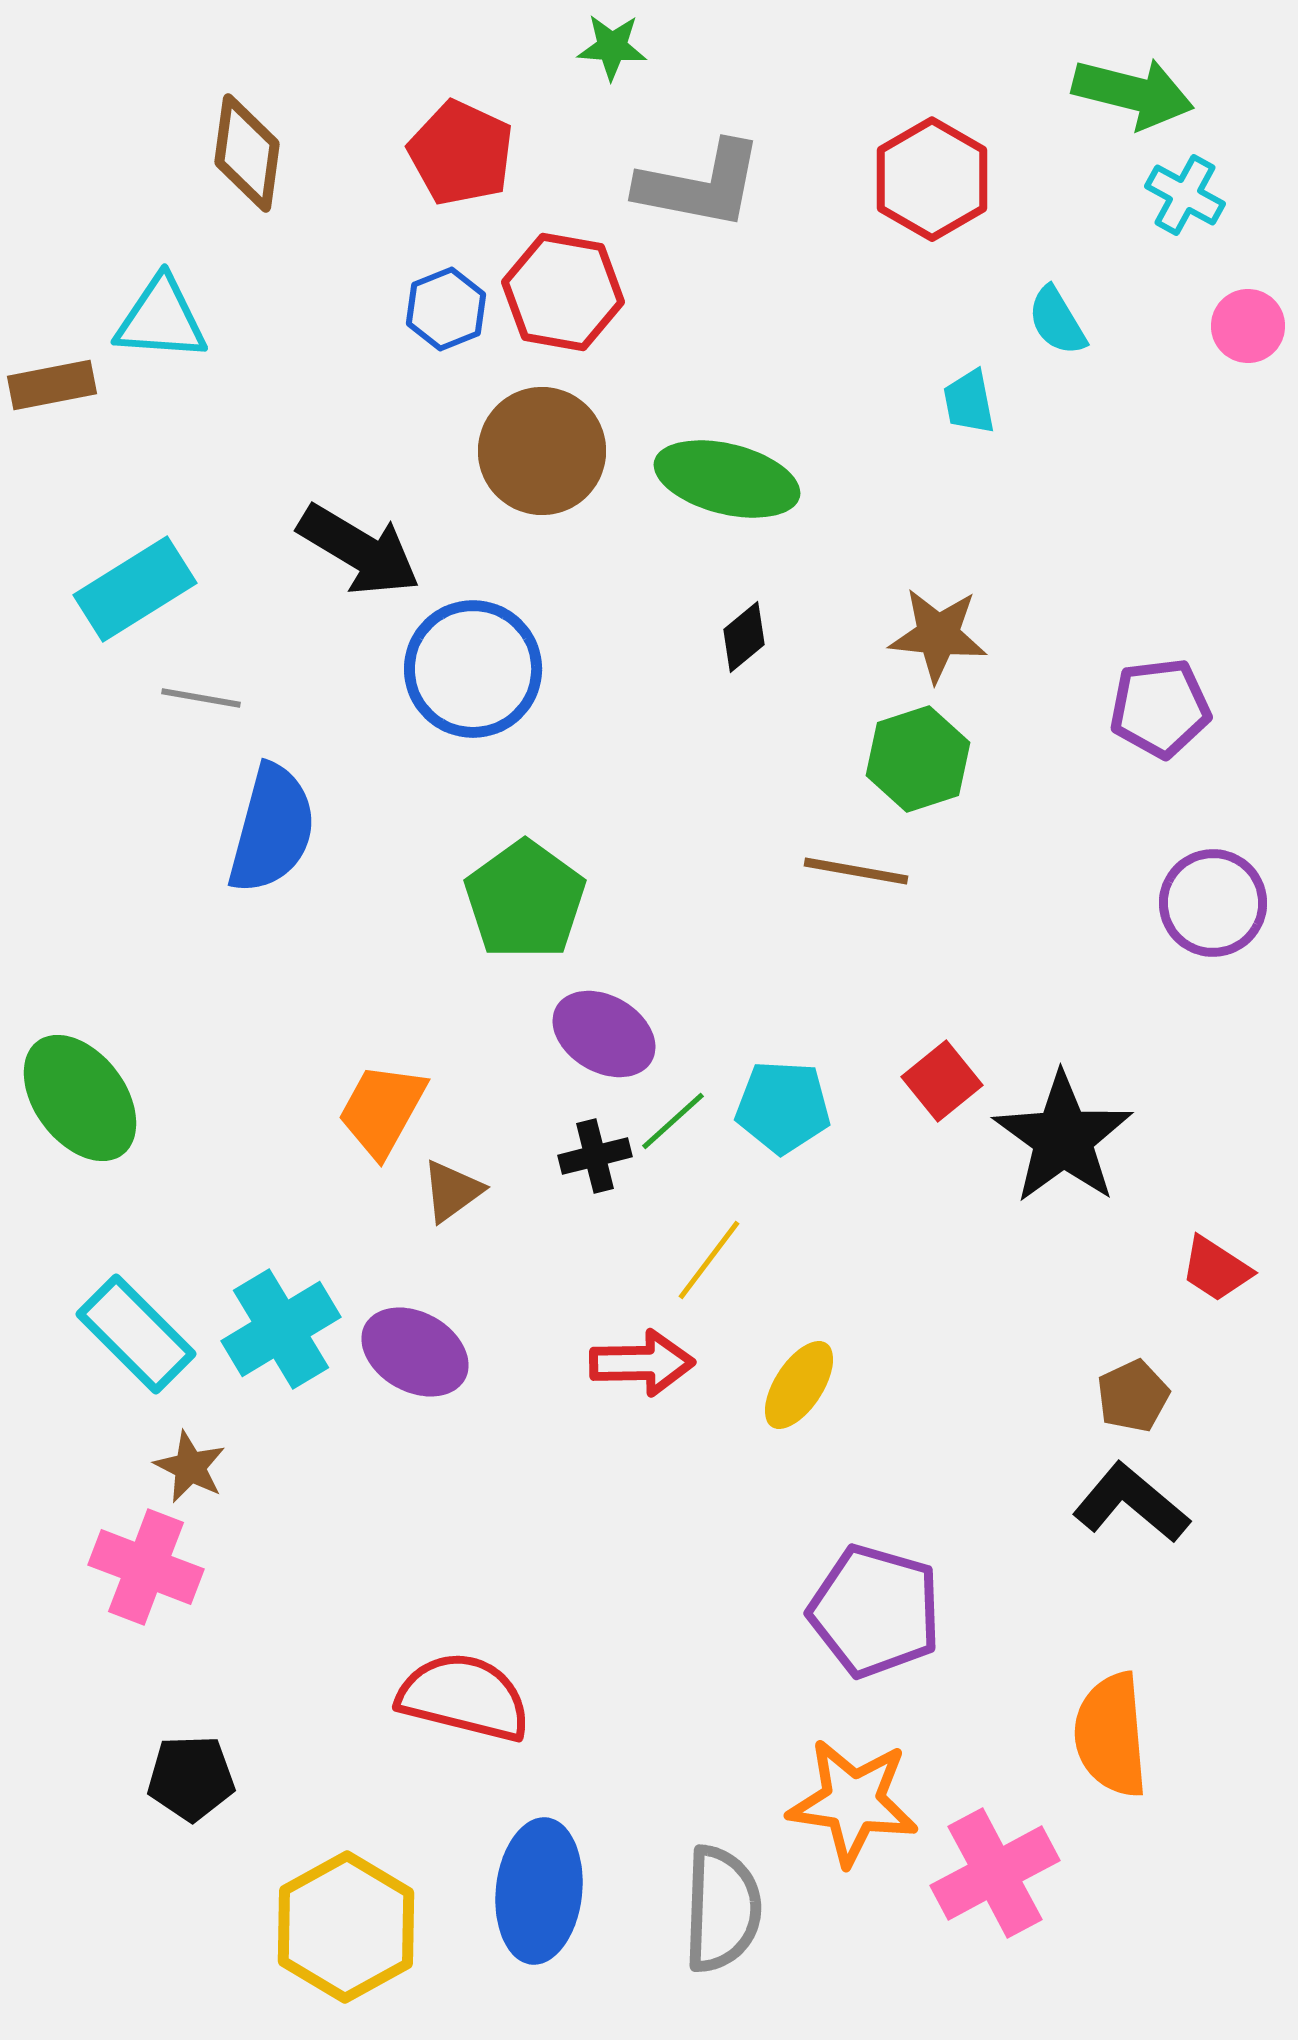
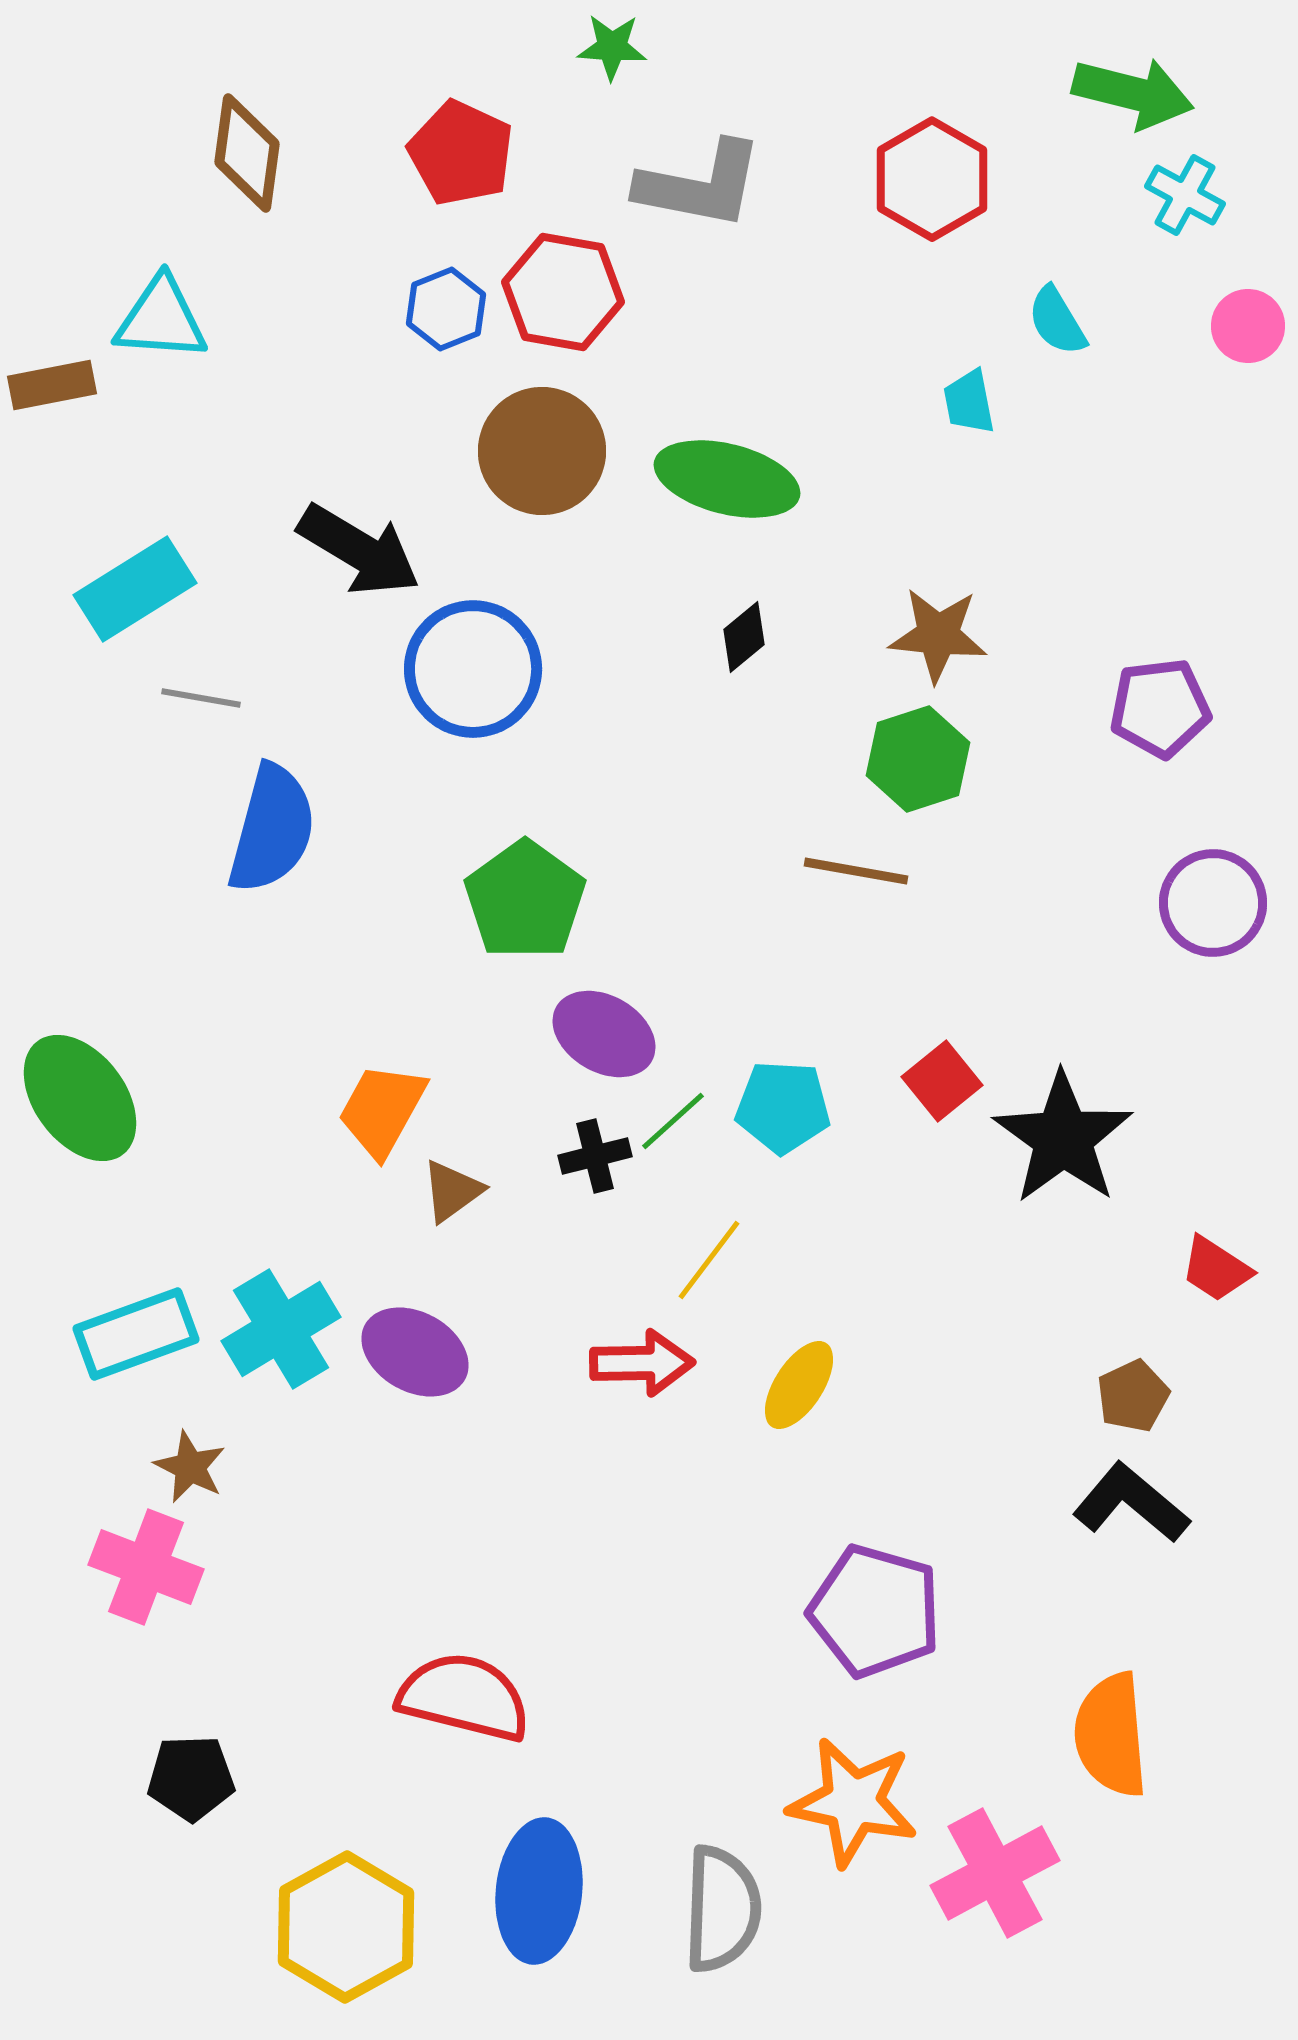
cyan rectangle at (136, 1334): rotated 65 degrees counterclockwise
orange star at (853, 1802): rotated 4 degrees clockwise
